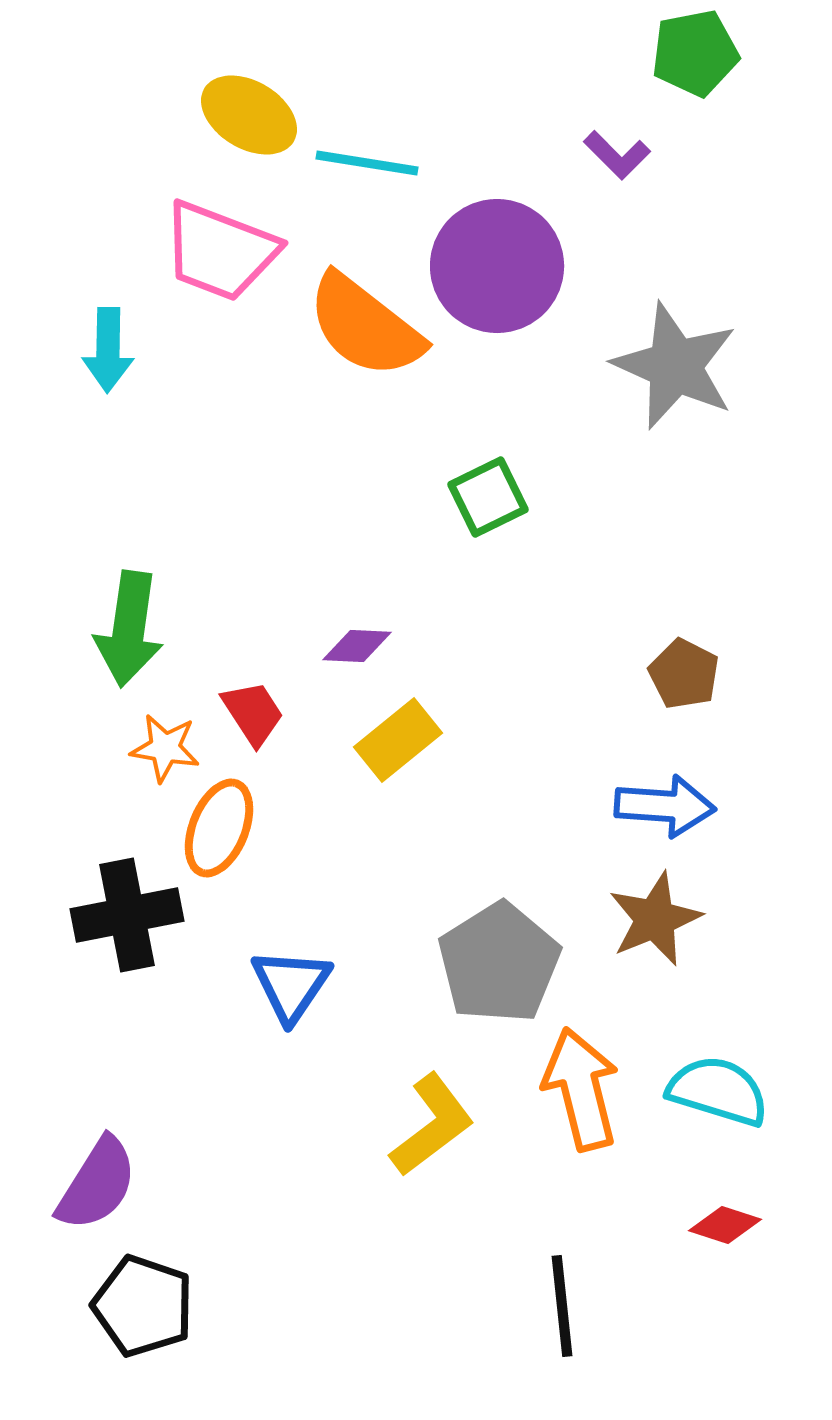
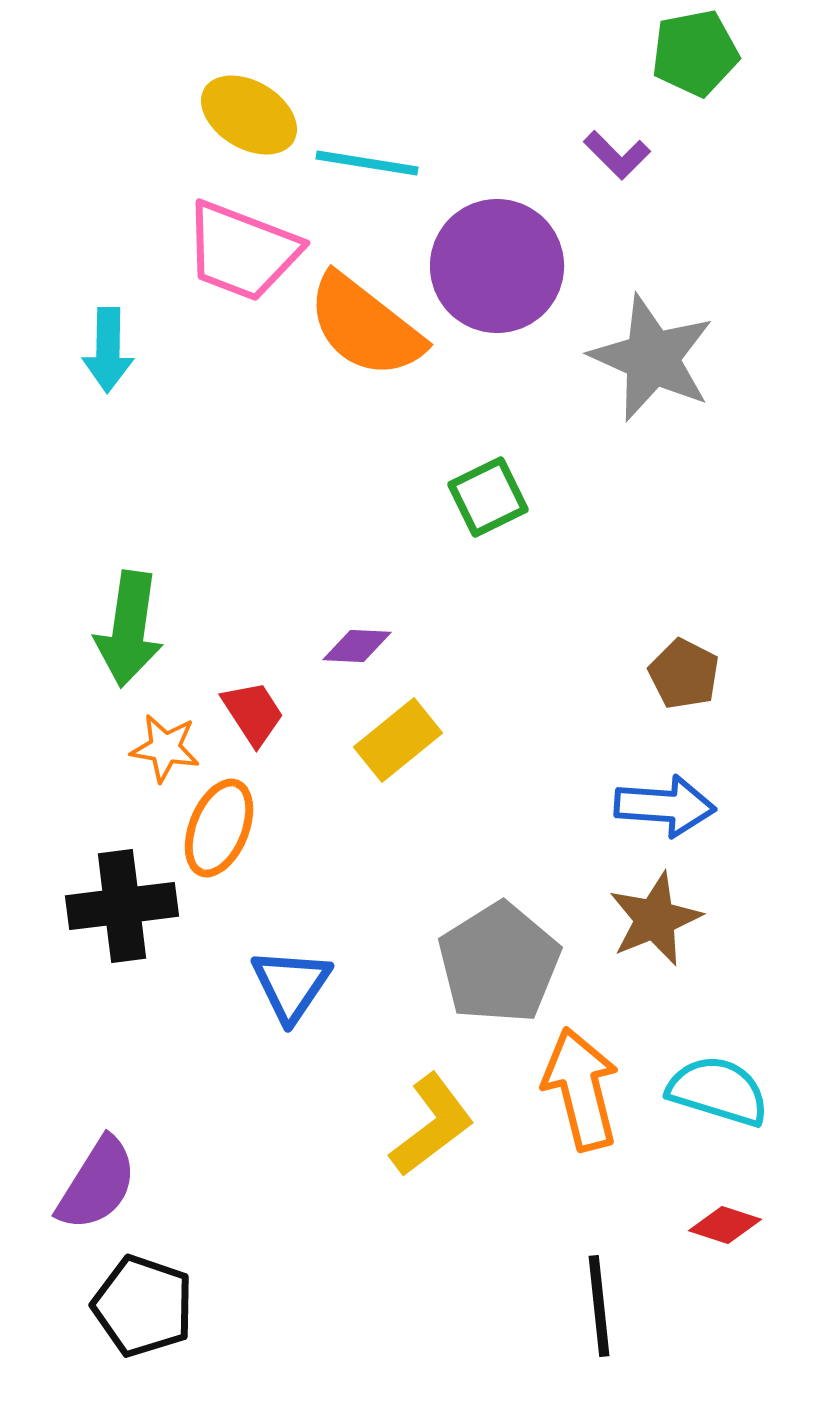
pink trapezoid: moved 22 px right
gray star: moved 23 px left, 8 px up
black cross: moved 5 px left, 9 px up; rotated 4 degrees clockwise
black line: moved 37 px right
